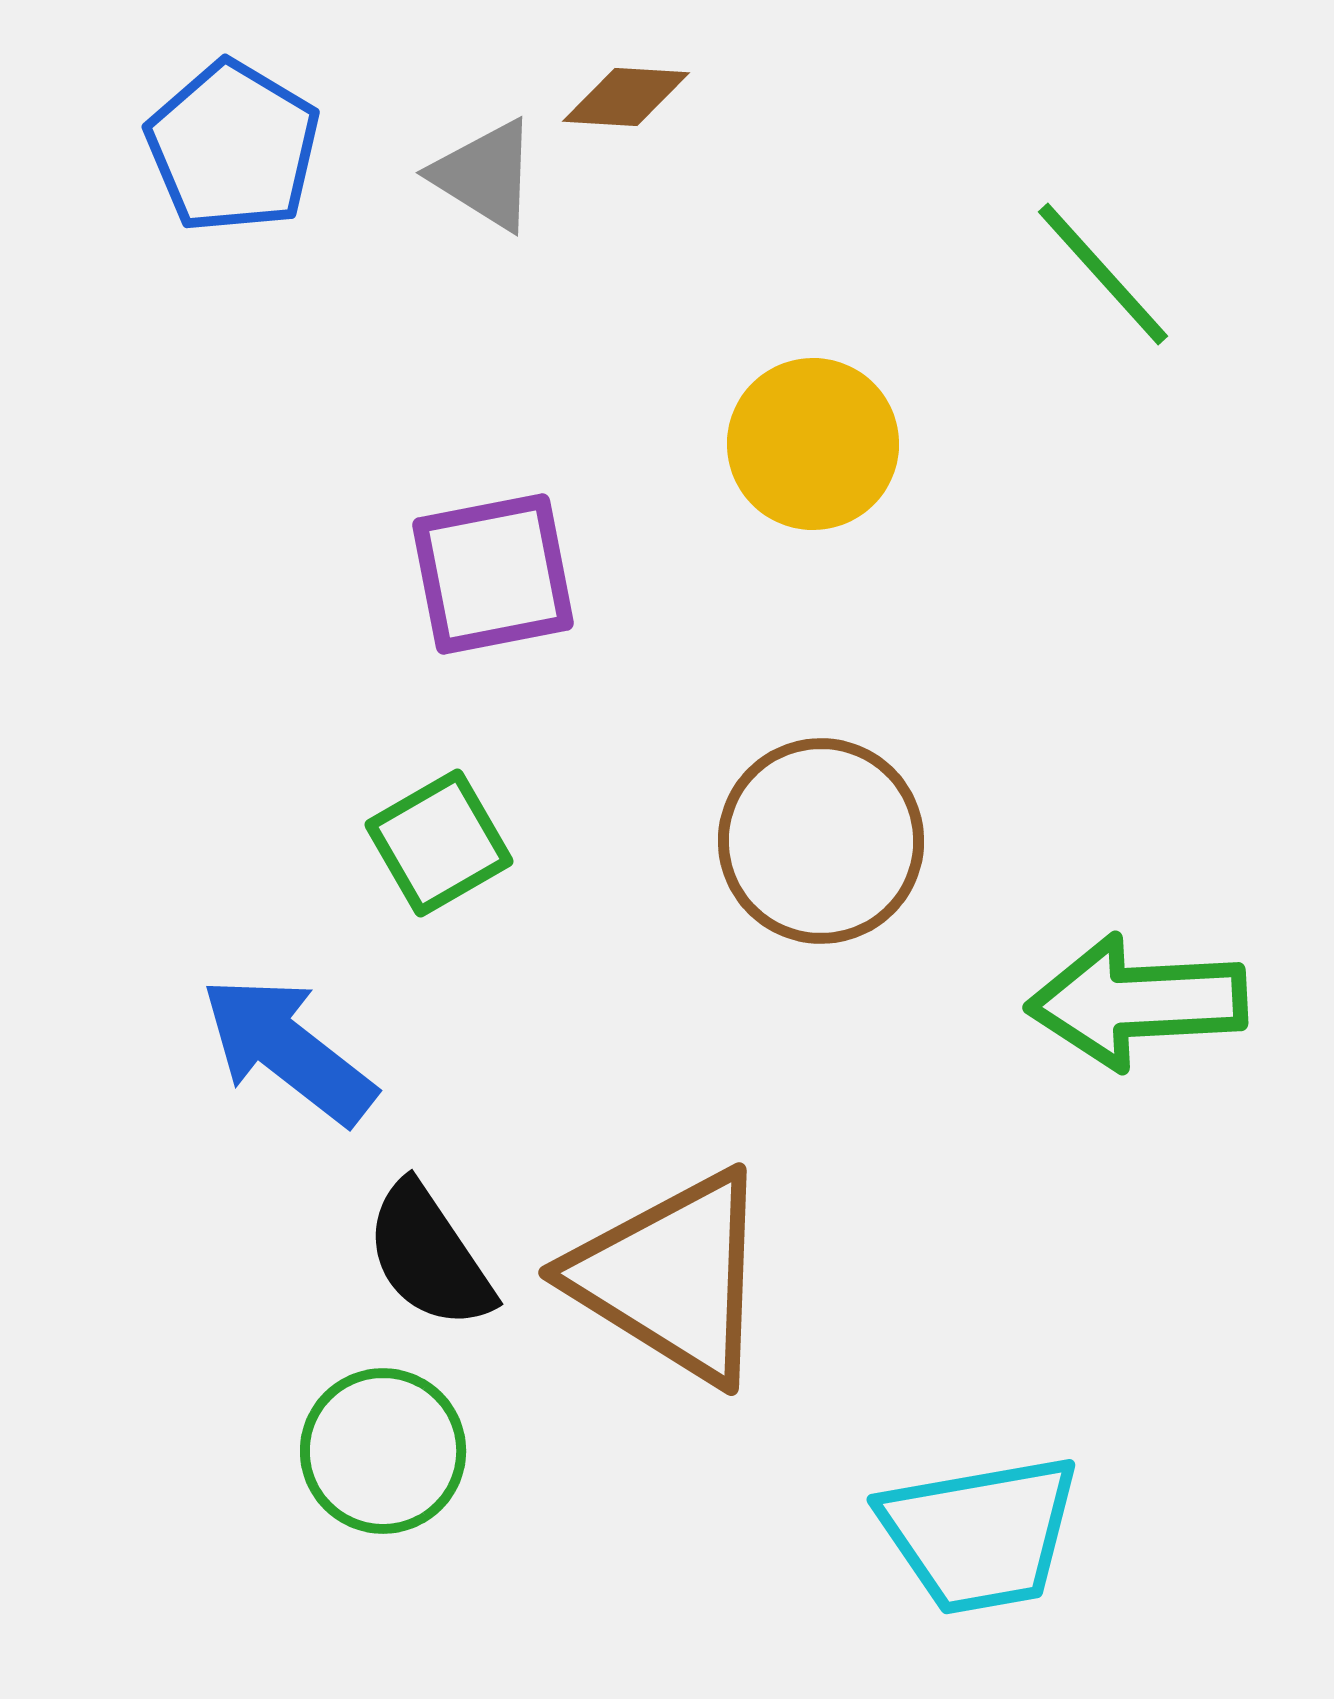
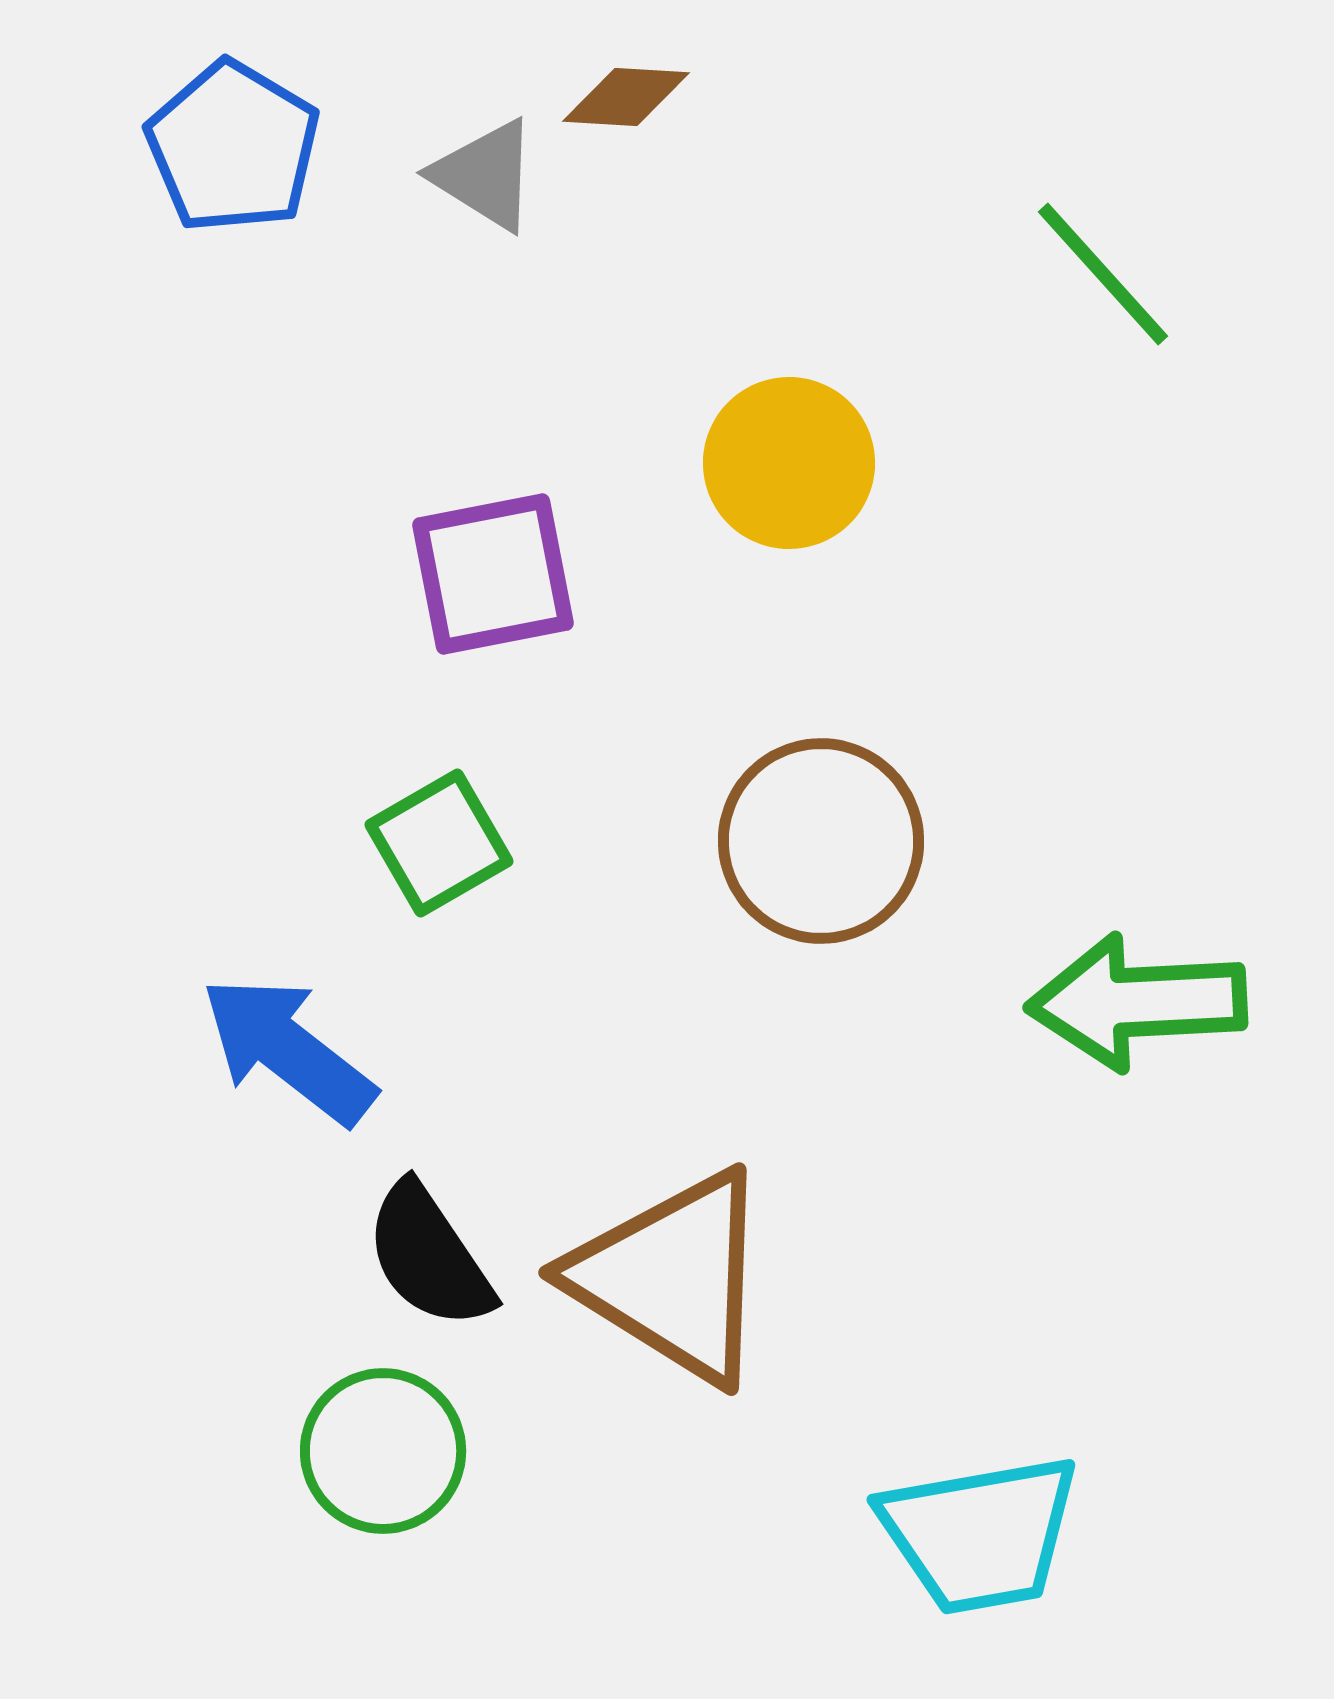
yellow circle: moved 24 px left, 19 px down
